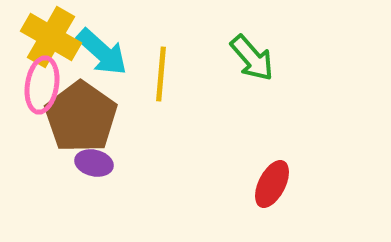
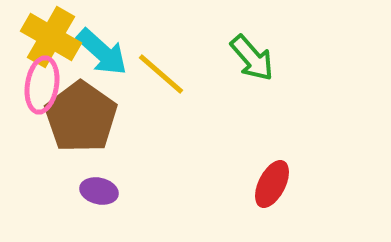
yellow line: rotated 54 degrees counterclockwise
purple ellipse: moved 5 px right, 28 px down
